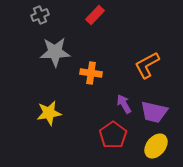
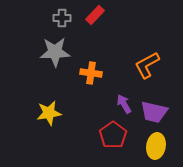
gray cross: moved 22 px right, 3 px down; rotated 24 degrees clockwise
yellow ellipse: rotated 30 degrees counterclockwise
